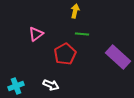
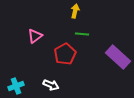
pink triangle: moved 1 px left, 2 px down
